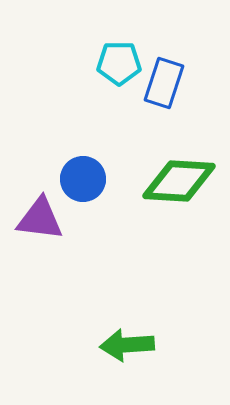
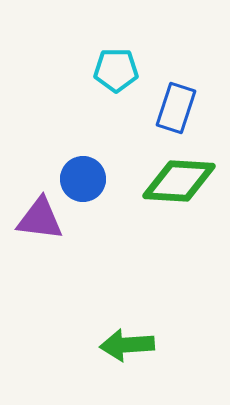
cyan pentagon: moved 3 px left, 7 px down
blue rectangle: moved 12 px right, 25 px down
